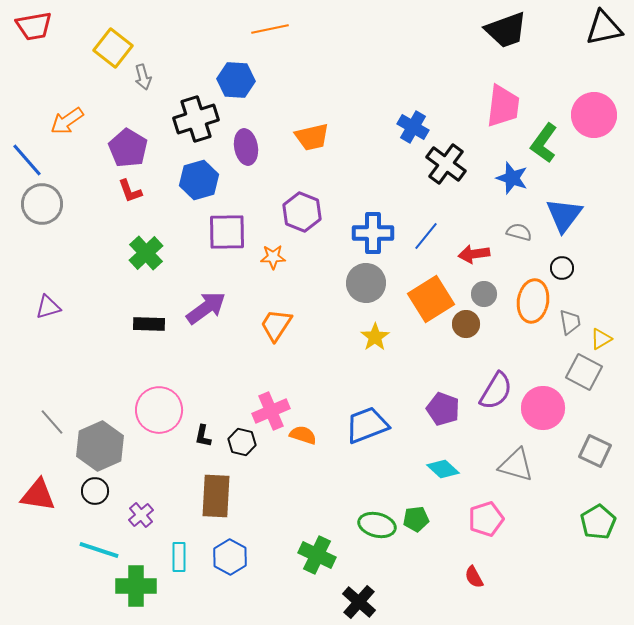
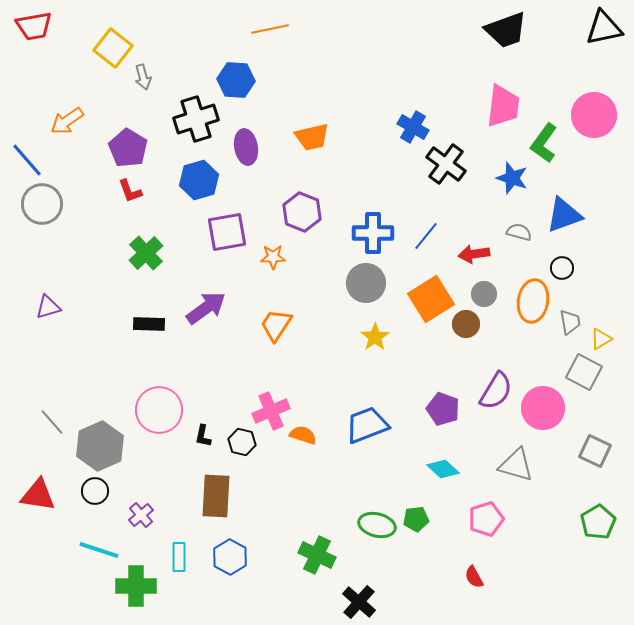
blue triangle at (564, 215): rotated 33 degrees clockwise
purple square at (227, 232): rotated 9 degrees counterclockwise
